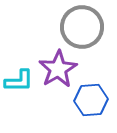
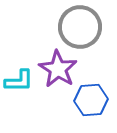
gray circle: moved 2 px left
purple star: rotated 9 degrees counterclockwise
